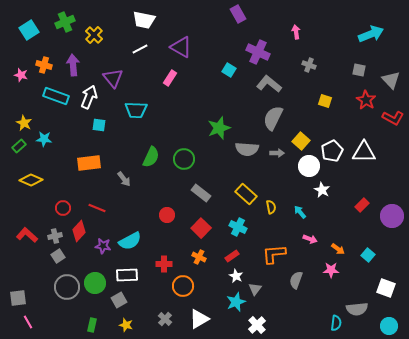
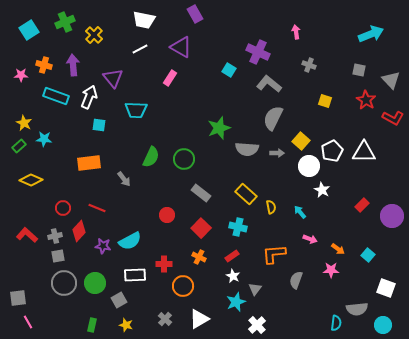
purple rectangle at (238, 14): moved 43 px left
pink star at (21, 75): rotated 16 degrees counterclockwise
cyan cross at (238, 227): rotated 12 degrees counterclockwise
gray square at (58, 256): rotated 24 degrees clockwise
white rectangle at (127, 275): moved 8 px right
white star at (236, 276): moved 3 px left
gray circle at (67, 287): moved 3 px left, 4 px up
cyan circle at (389, 326): moved 6 px left, 1 px up
